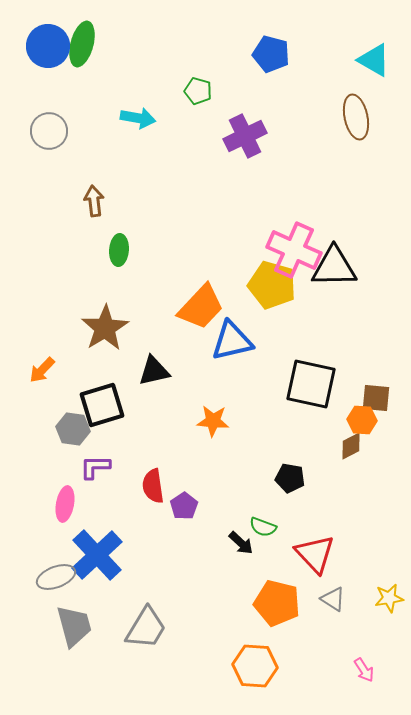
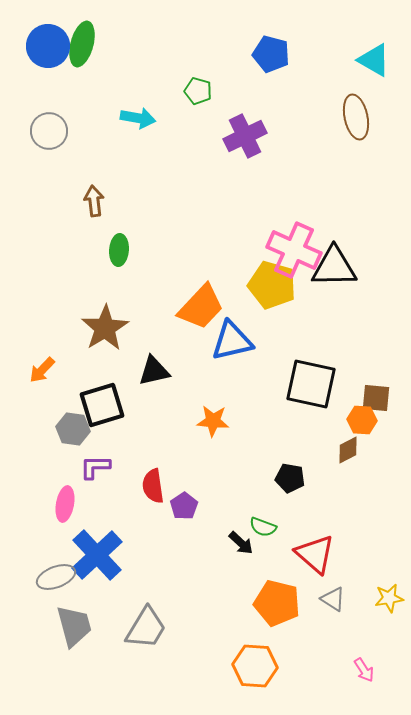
brown diamond at (351, 446): moved 3 px left, 4 px down
red triangle at (315, 554): rotated 6 degrees counterclockwise
